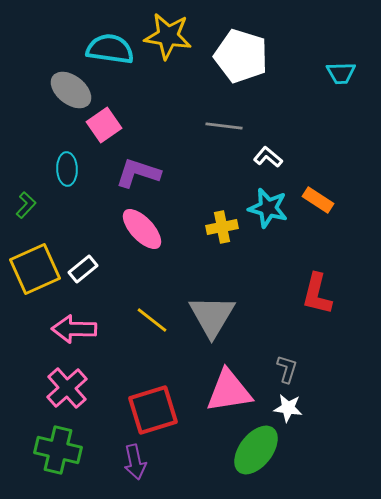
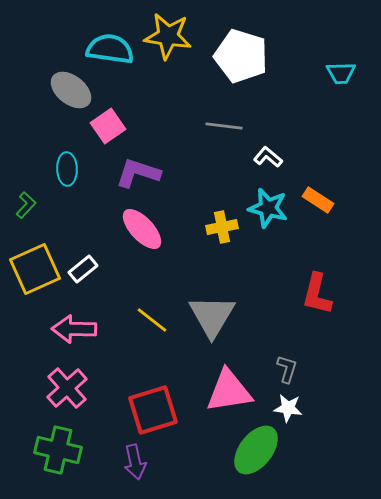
pink square: moved 4 px right, 1 px down
